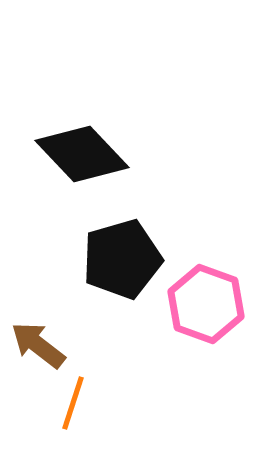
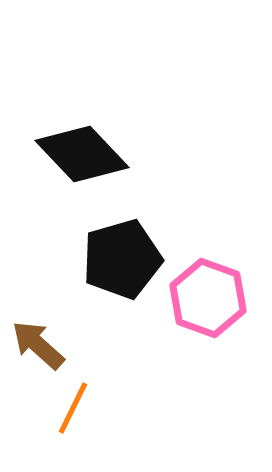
pink hexagon: moved 2 px right, 6 px up
brown arrow: rotated 4 degrees clockwise
orange line: moved 5 px down; rotated 8 degrees clockwise
